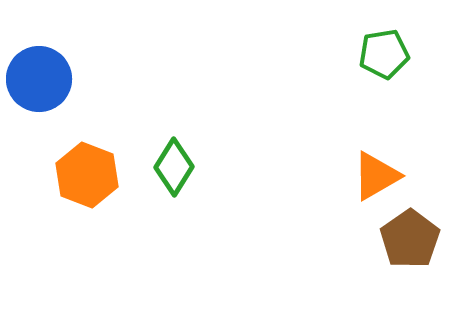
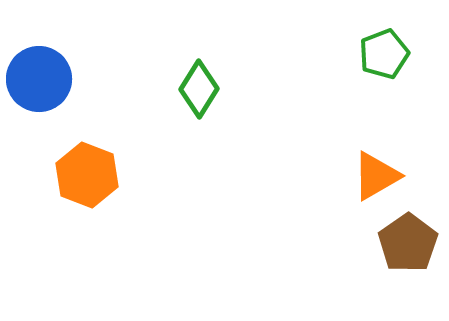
green pentagon: rotated 12 degrees counterclockwise
green diamond: moved 25 px right, 78 px up
brown pentagon: moved 2 px left, 4 px down
